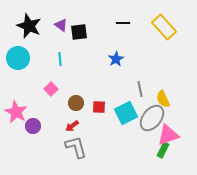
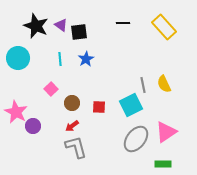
black star: moved 7 px right
blue star: moved 30 px left
gray line: moved 3 px right, 4 px up
yellow semicircle: moved 1 px right, 15 px up
brown circle: moved 4 px left
cyan square: moved 5 px right, 8 px up
gray ellipse: moved 16 px left, 21 px down
pink triangle: moved 2 px left, 3 px up; rotated 15 degrees counterclockwise
green rectangle: moved 14 px down; rotated 63 degrees clockwise
